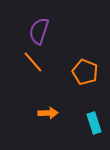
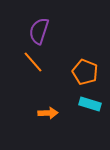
cyan rectangle: moved 4 px left, 19 px up; rotated 55 degrees counterclockwise
